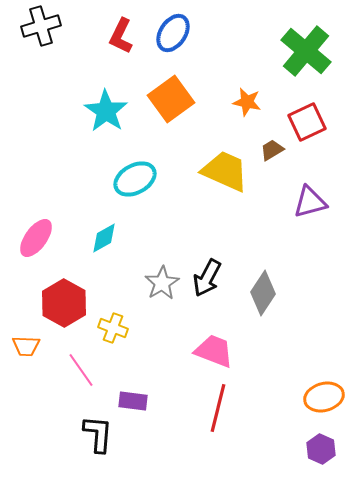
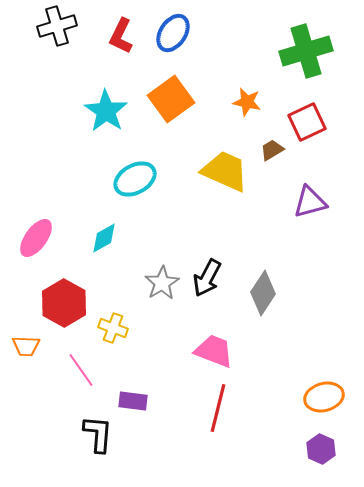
black cross: moved 16 px right
green cross: rotated 33 degrees clockwise
